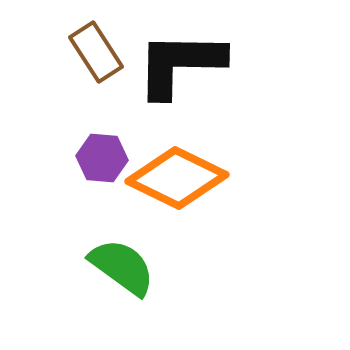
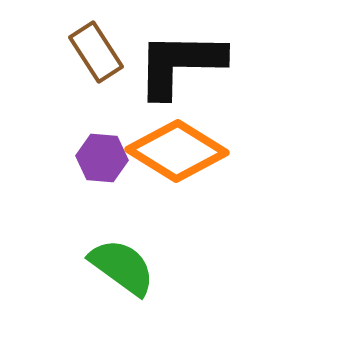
orange diamond: moved 27 px up; rotated 6 degrees clockwise
